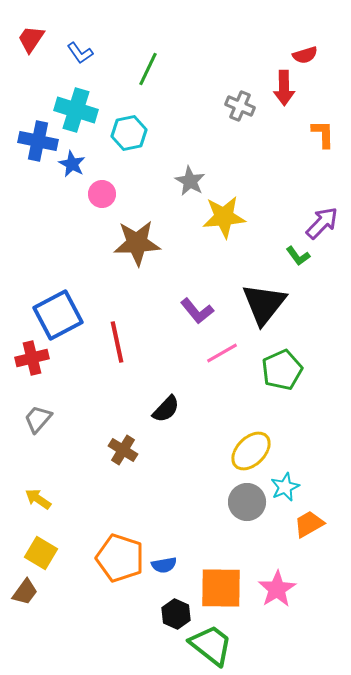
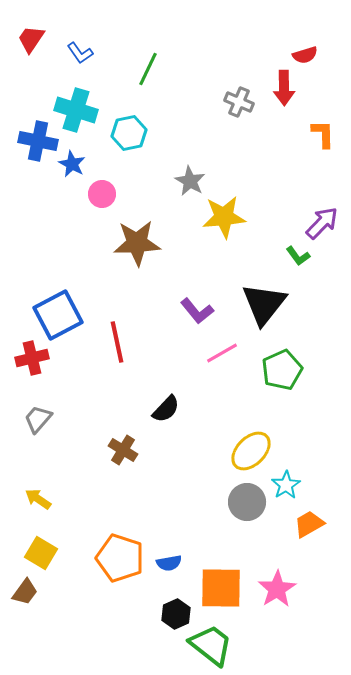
gray cross: moved 1 px left, 4 px up
cyan star: moved 1 px right, 2 px up; rotated 8 degrees counterclockwise
blue semicircle: moved 5 px right, 2 px up
black hexagon: rotated 12 degrees clockwise
